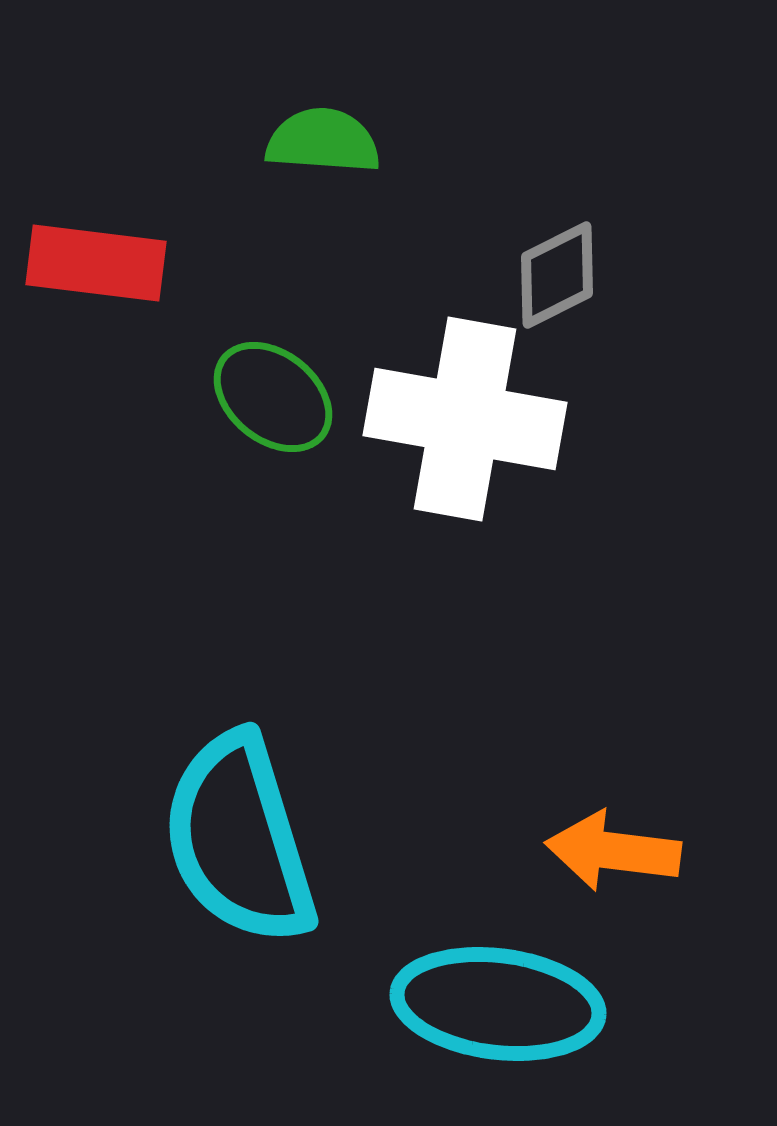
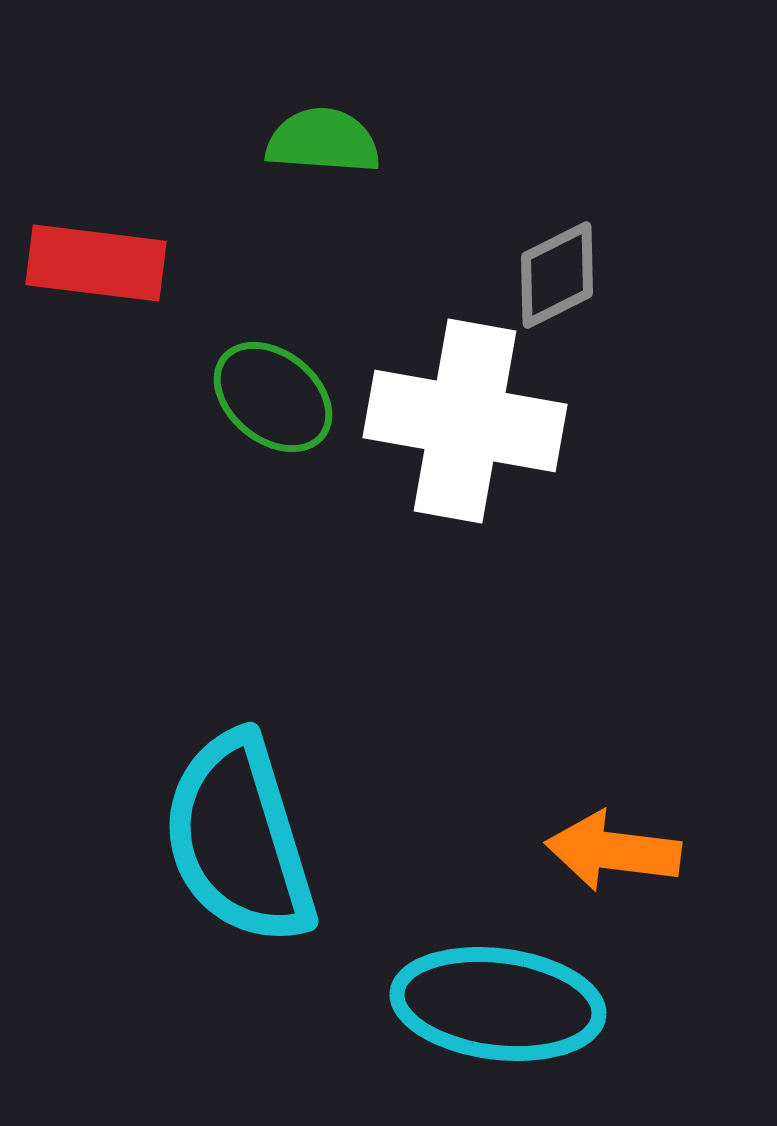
white cross: moved 2 px down
